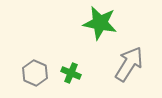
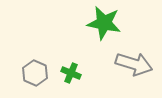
green star: moved 4 px right
gray arrow: moved 5 px right; rotated 75 degrees clockwise
